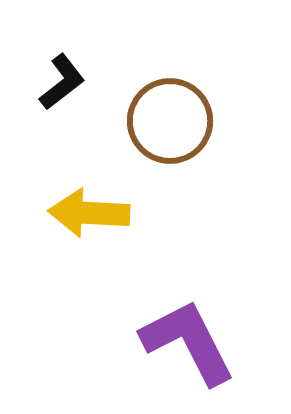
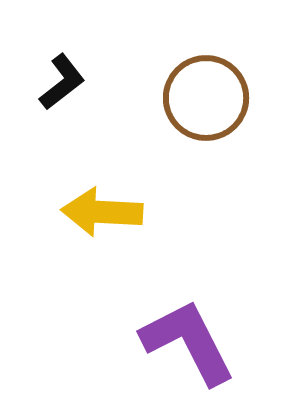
brown circle: moved 36 px right, 23 px up
yellow arrow: moved 13 px right, 1 px up
